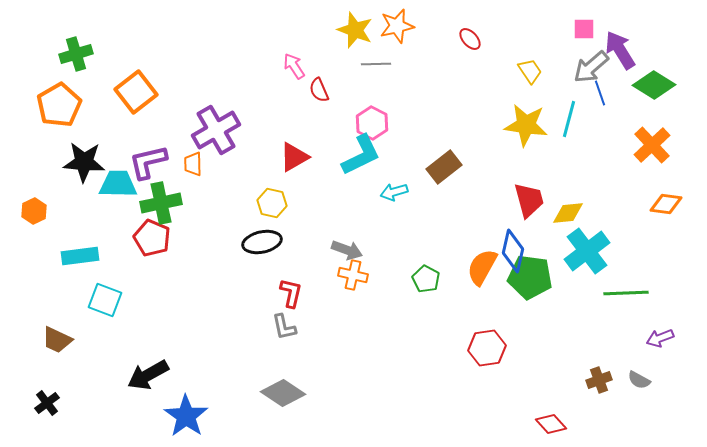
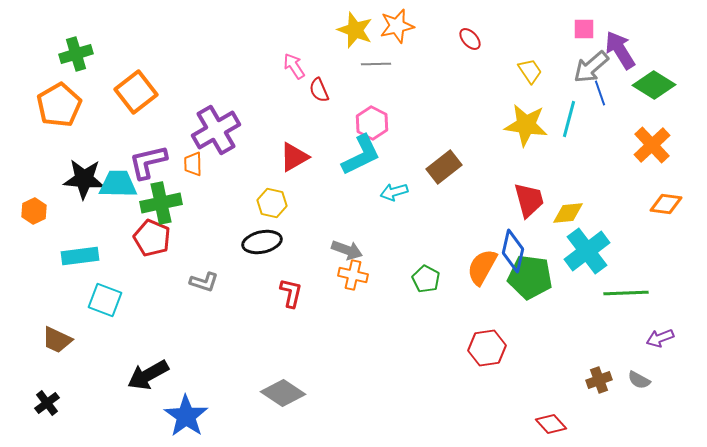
black star at (84, 162): moved 17 px down
gray L-shape at (284, 327): moved 80 px left, 45 px up; rotated 60 degrees counterclockwise
